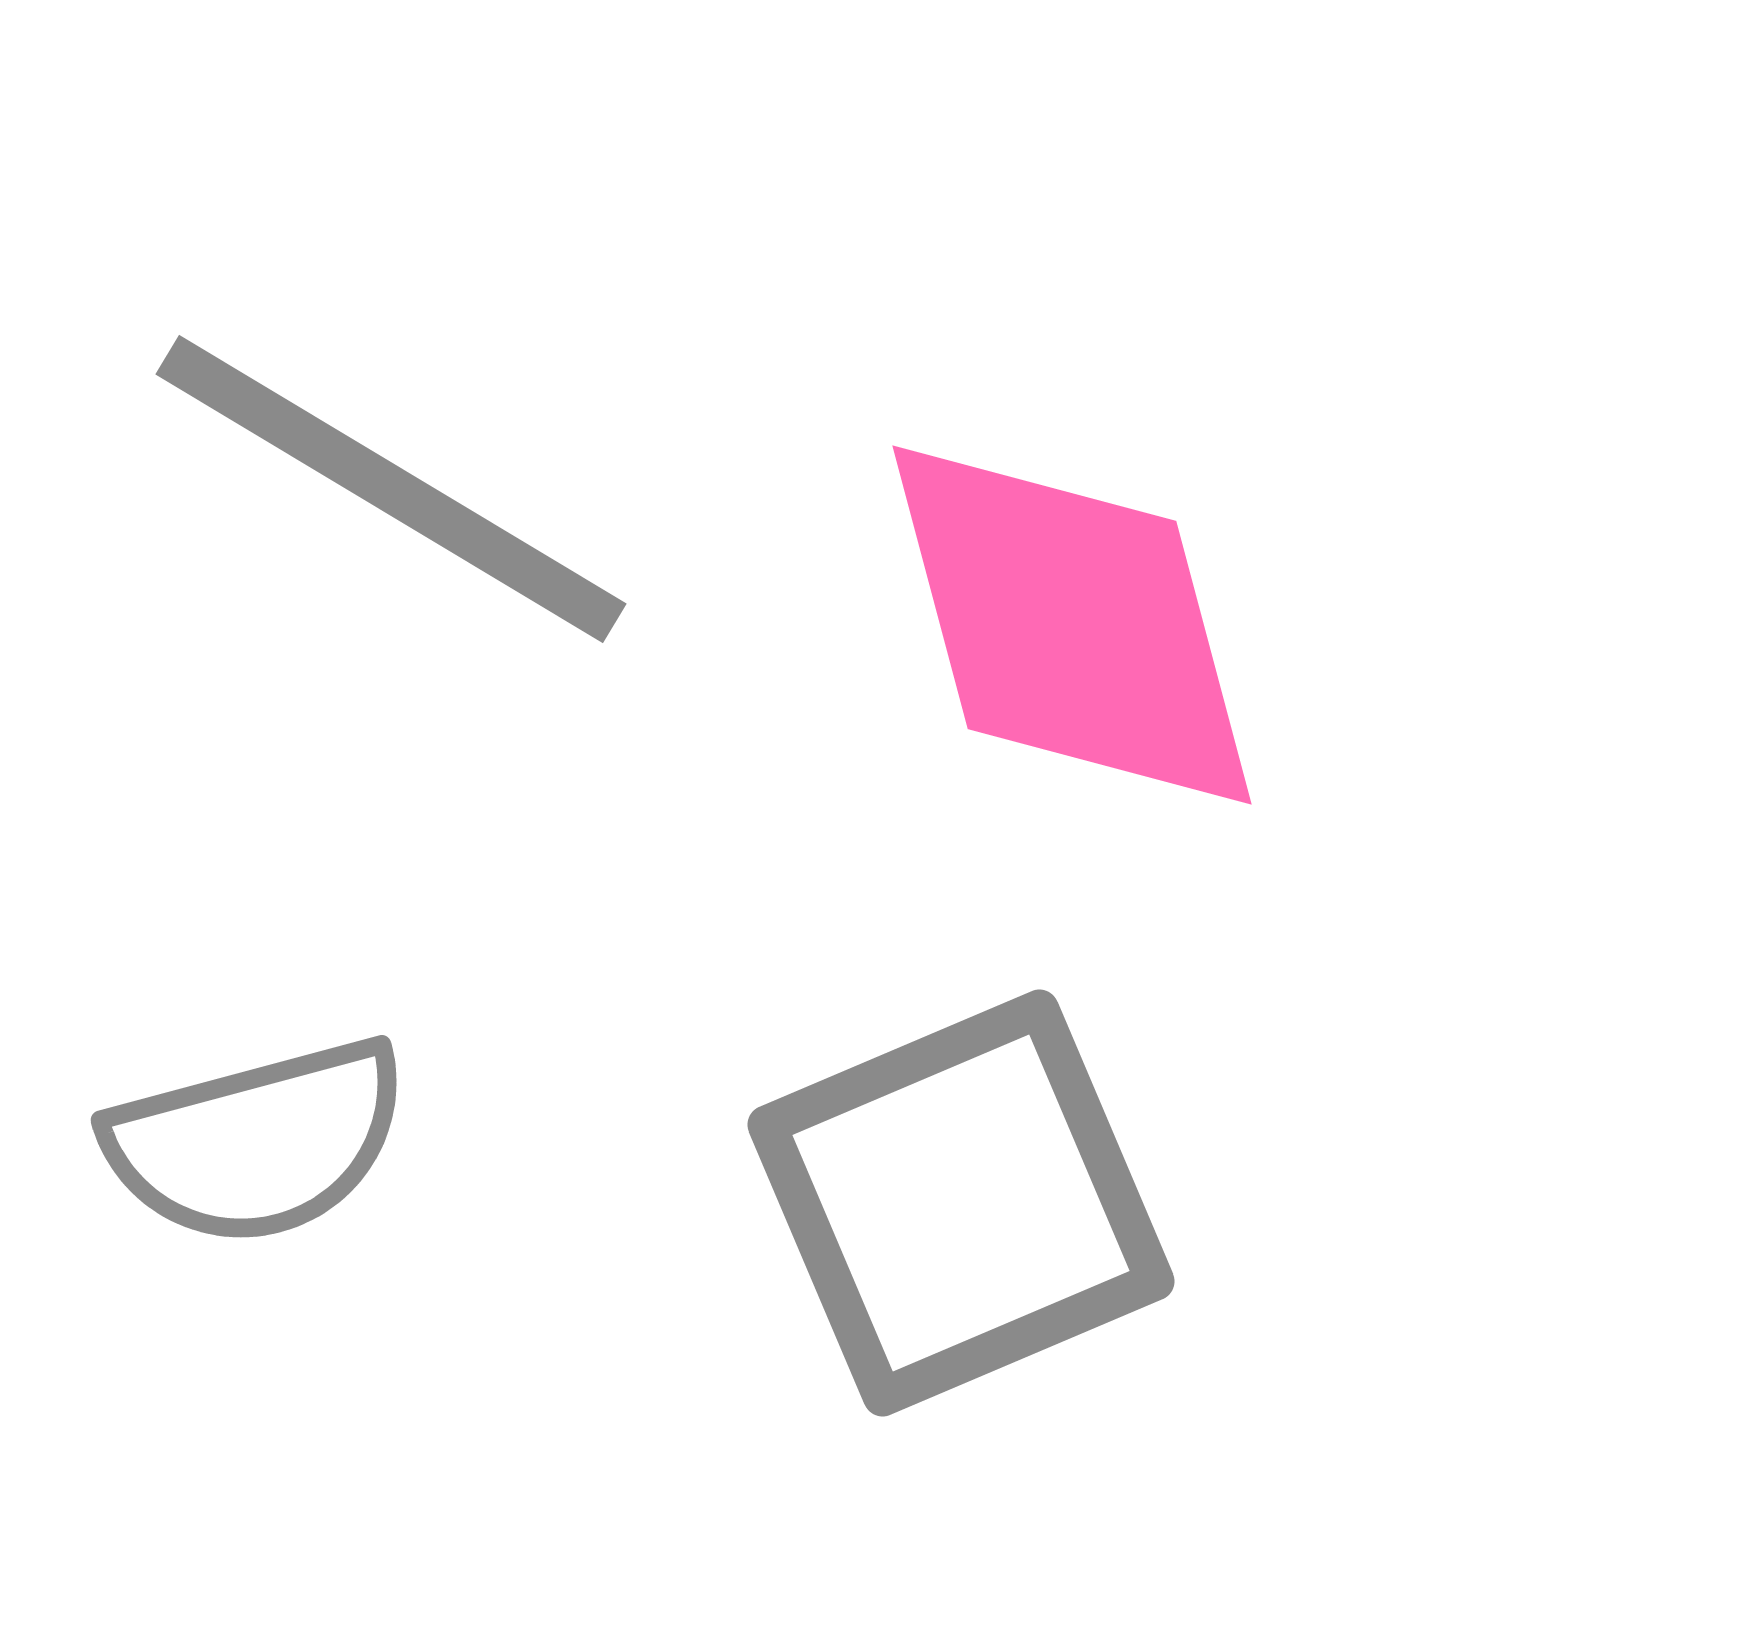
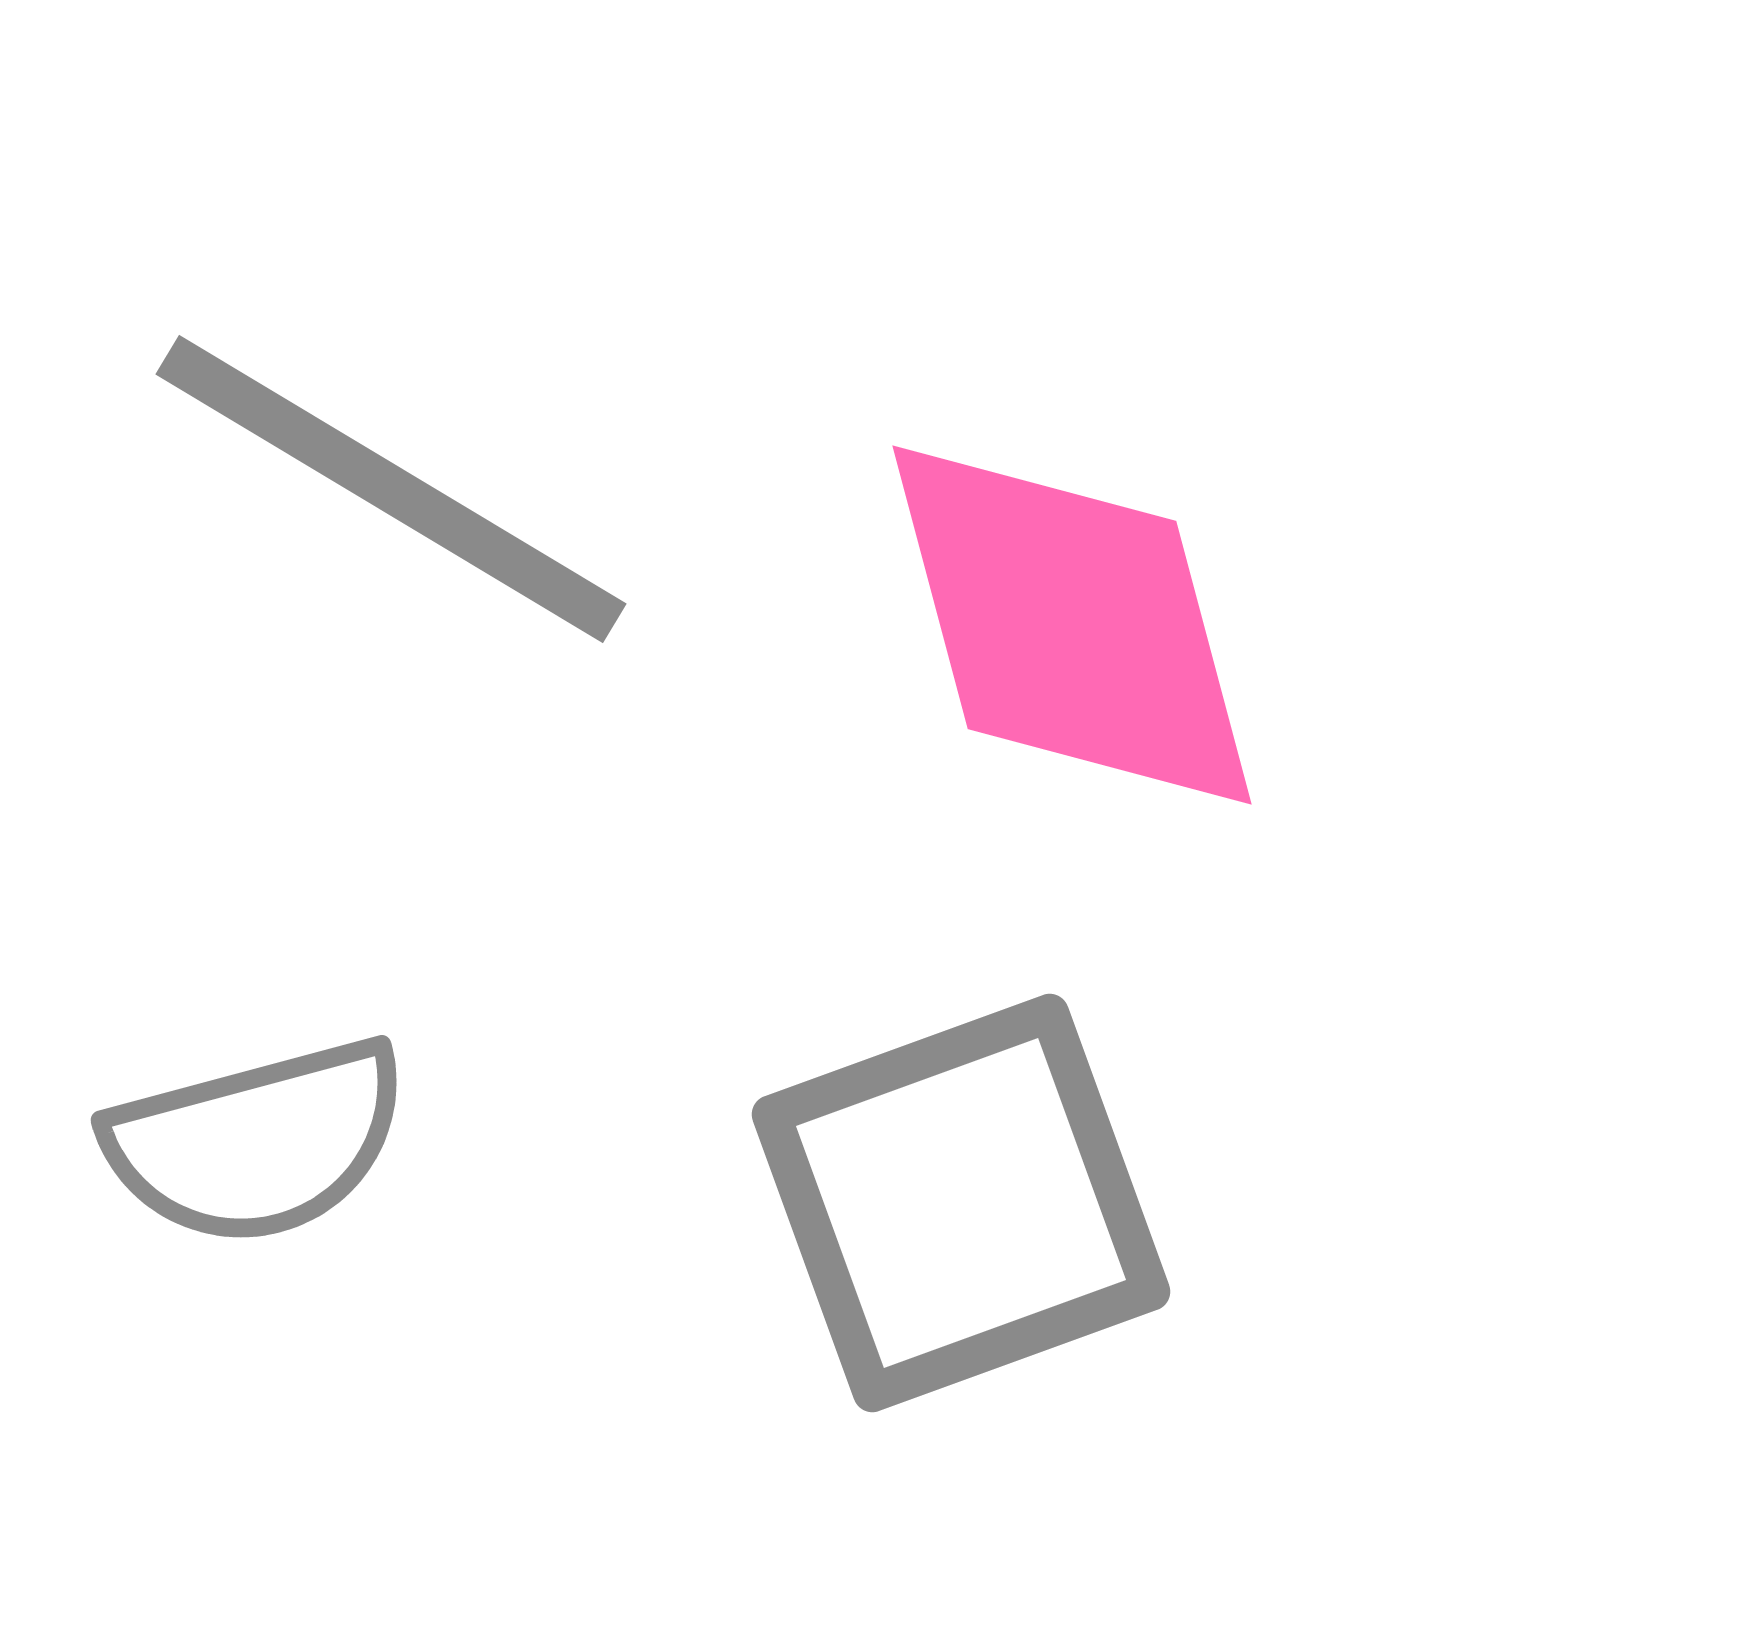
gray square: rotated 3 degrees clockwise
